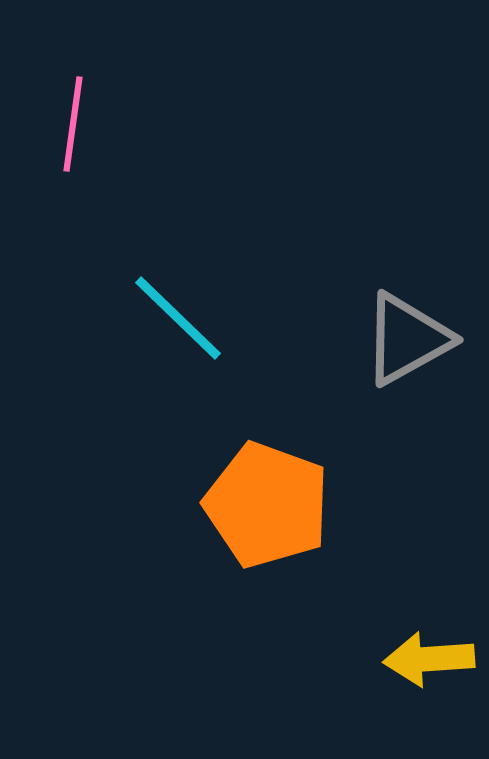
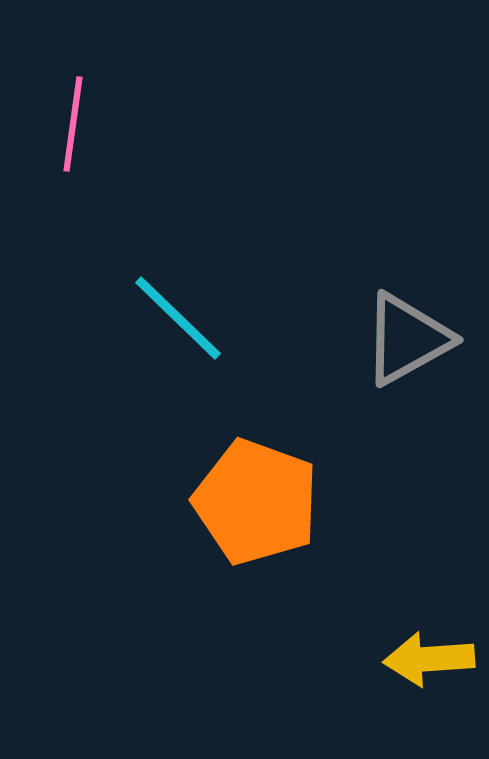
orange pentagon: moved 11 px left, 3 px up
